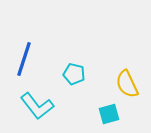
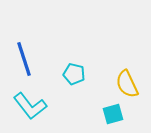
blue line: rotated 36 degrees counterclockwise
cyan L-shape: moved 7 px left
cyan square: moved 4 px right
